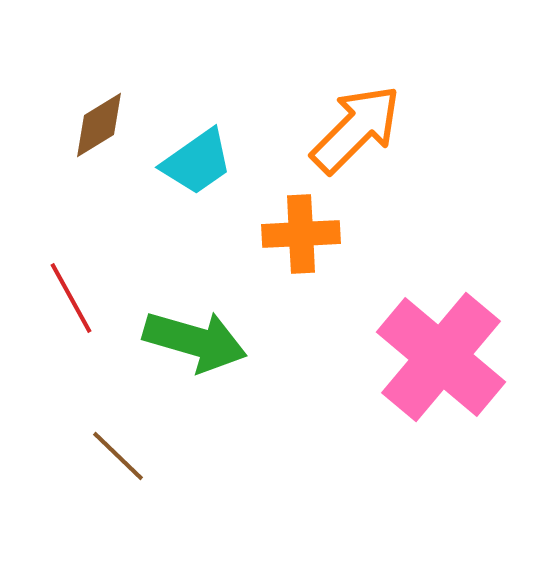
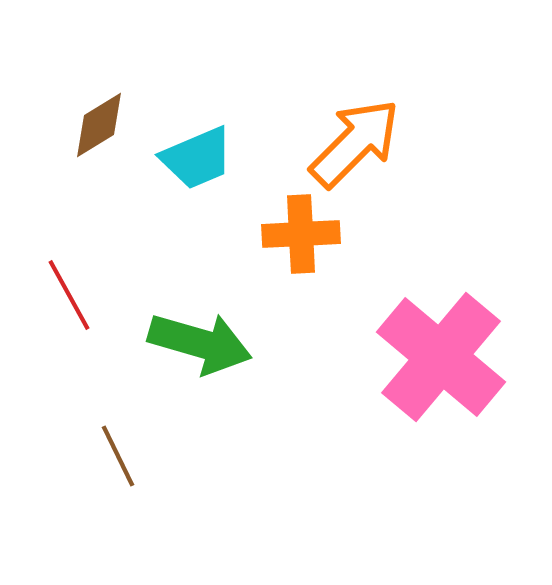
orange arrow: moved 1 px left, 14 px down
cyan trapezoid: moved 4 px up; rotated 12 degrees clockwise
red line: moved 2 px left, 3 px up
green arrow: moved 5 px right, 2 px down
brown line: rotated 20 degrees clockwise
